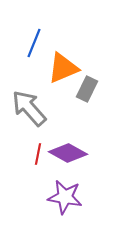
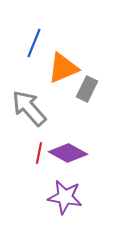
red line: moved 1 px right, 1 px up
